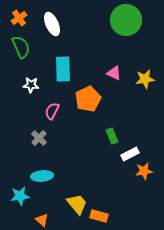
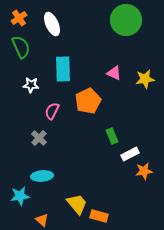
orange pentagon: moved 2 px down
